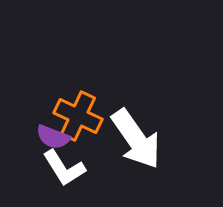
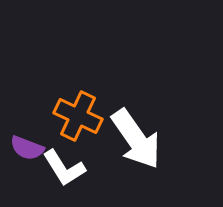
purple semicircle: moved 26 px left, 11 px down
